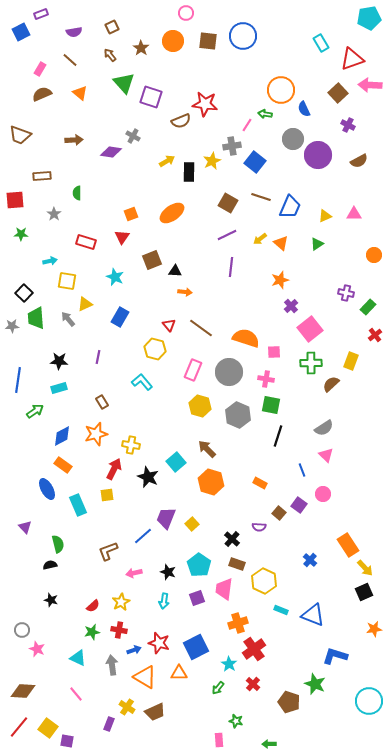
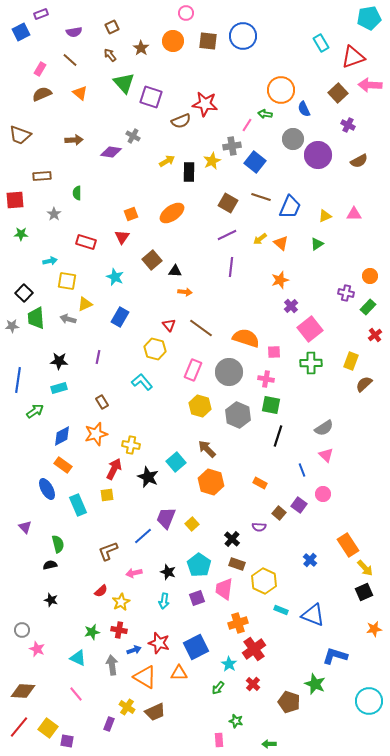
red triangle at (352, 59): moved 1 px right, 2 px up
orange circle at (374, 255): moved 4 px left, 21 px down
brown square at (152, 260): rotated 18 degrees counterclockwise
gray arrow at (68, 319): rotated 35 degrees counterclockwise
brown semicircle at (331, 384): moved 33 px right
red semicircle at (93, 606): moved 8 px right, 15 px up
